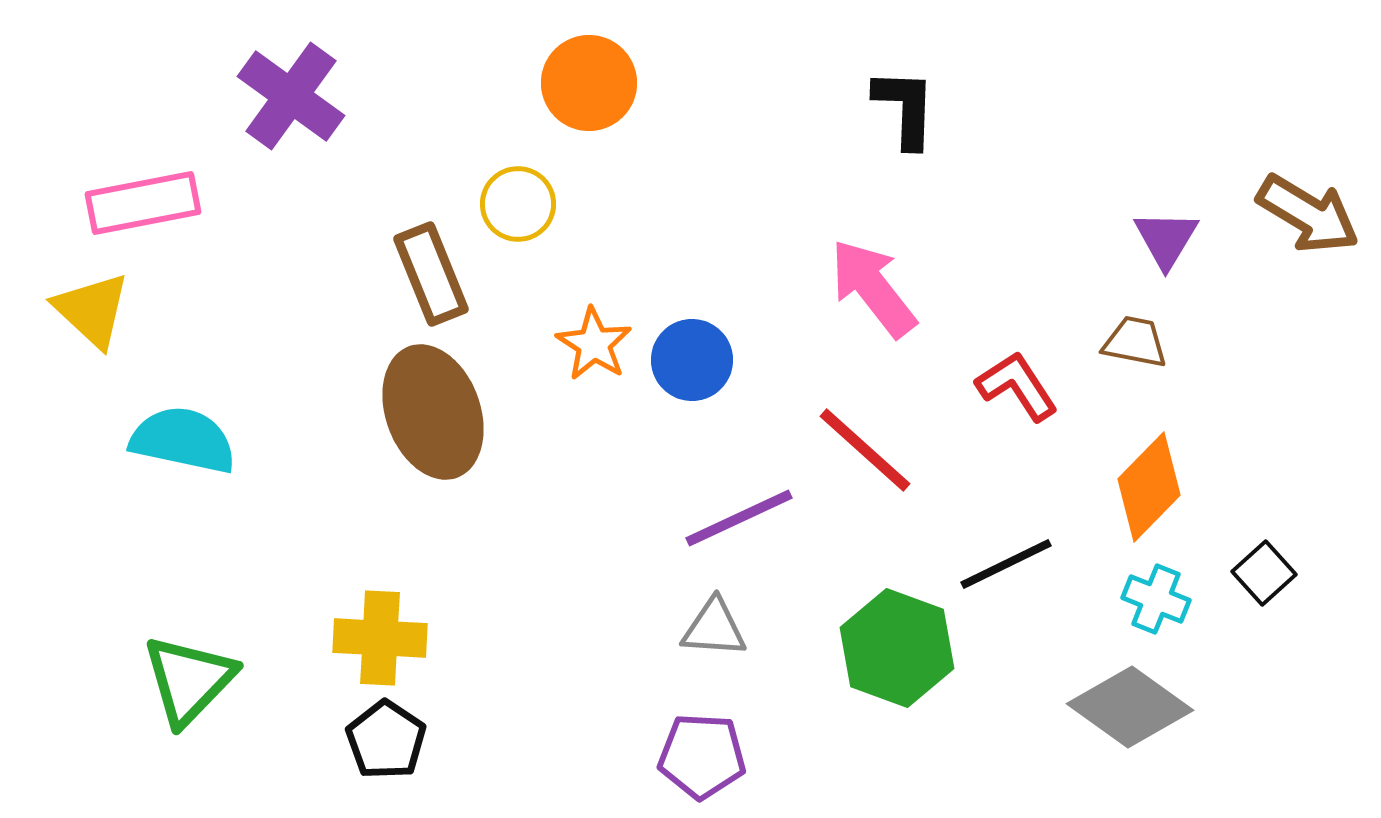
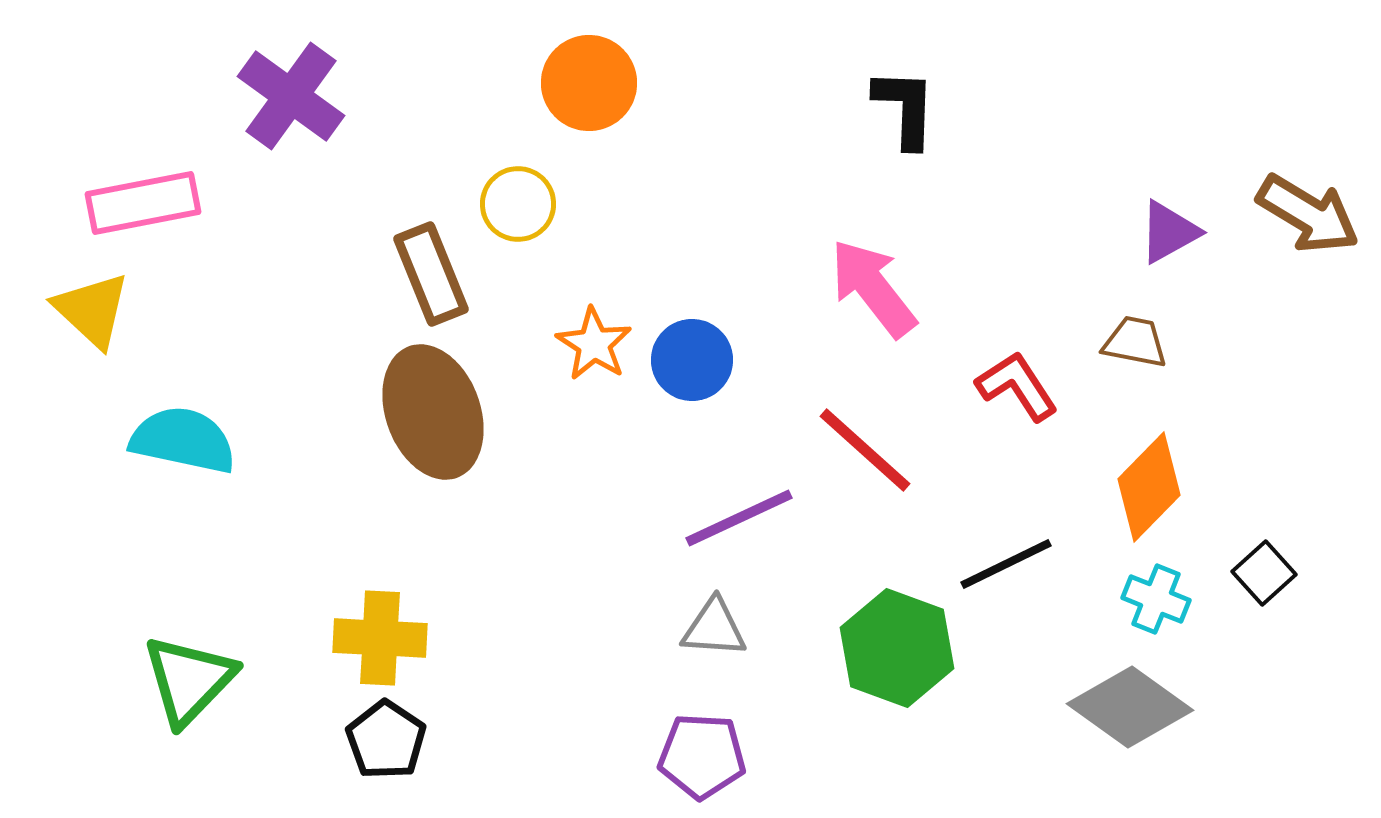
purple triangle: moved 3 px right, 7 px up; rotated 30 degrees clockwise
